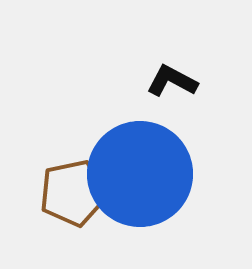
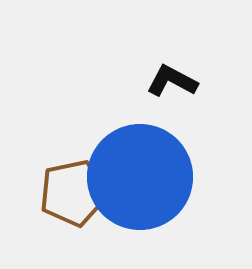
blue circle: moved 3 px down
